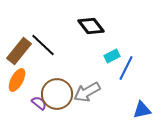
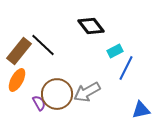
cyan rectangle: moved 3 px right, 5 px up
purple semicircle: rotated 21 degrees clockwise
blue triangle: moved 1 px left
